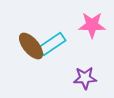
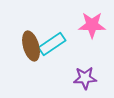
brown ellipse: rotated 24 degrees clockwise
